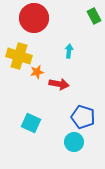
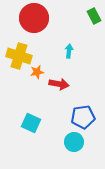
blue pentagon: rotated 25 degrees counterclockwise
